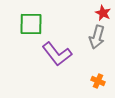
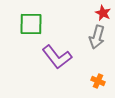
purple L-shape: moved 3 px down
